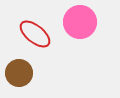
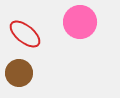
red ellipse: moved 10 px left
